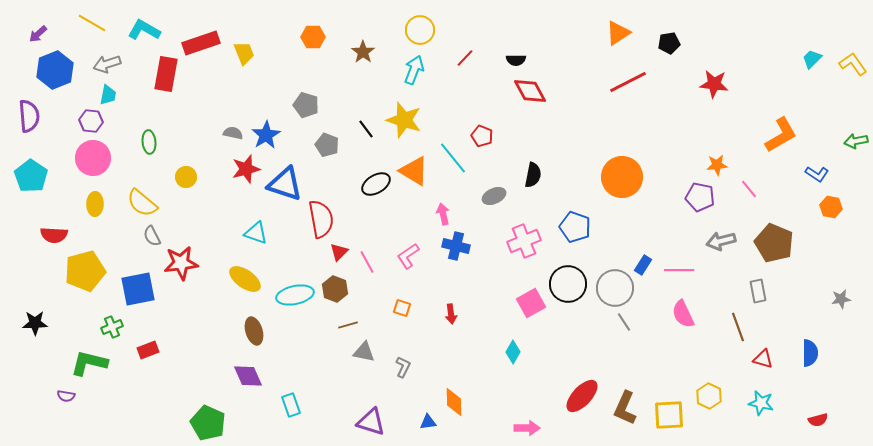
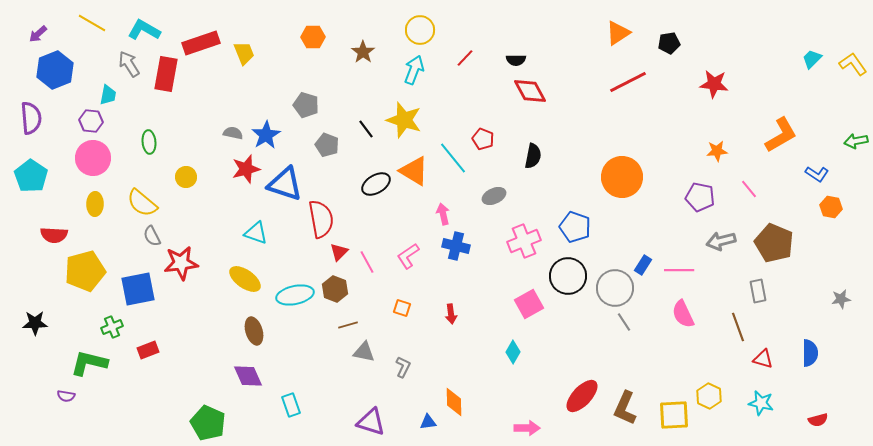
gray arrow at (107, 64): moved 22 px right; rotated 76 degrees clockwise
purple semicircle at (29, 116): moved 2 px right, 2 px down
red pentagon at (482, 136): moved 1 px right, 3 px down
orange star at (717, 165): moved 14 px up
black semicircle at (533, 175): moved 19 px up
black circle at (568, 284): moved 8 px up
pink square at (531, 303): moved 2 px left, 1 px down
yellow square at (669, 415): moved 5 px right
